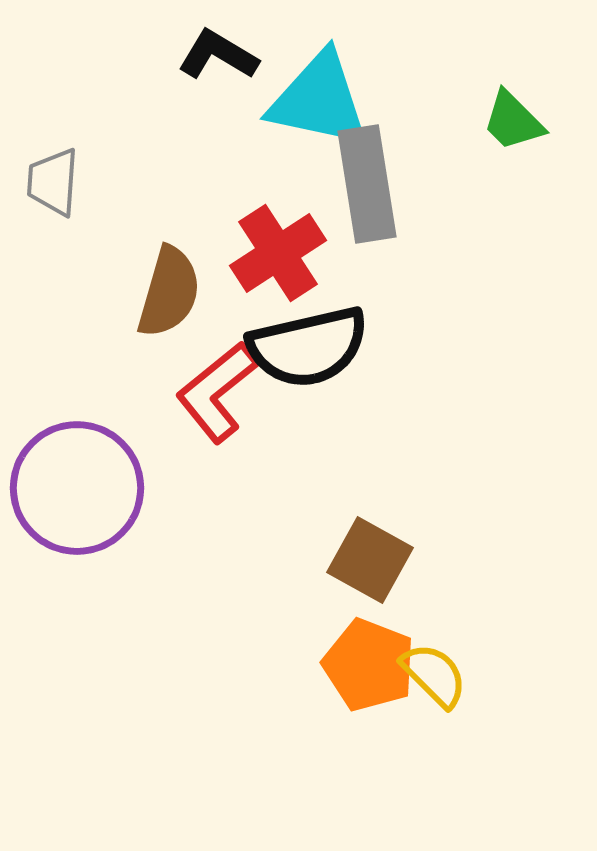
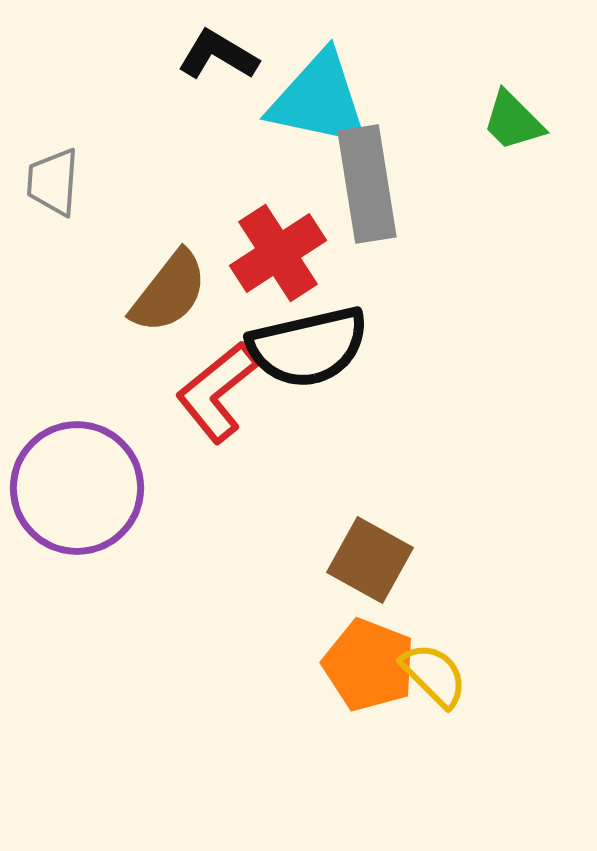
brown semicircle: rotated 22 degrees clockwise
